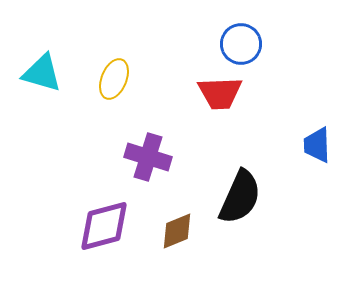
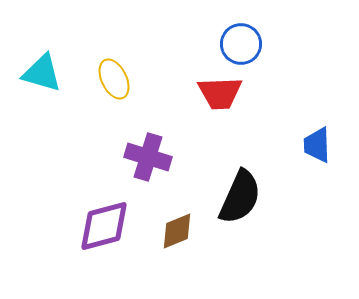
yellow ellipse: rotated 48 degrees counterclockwise
